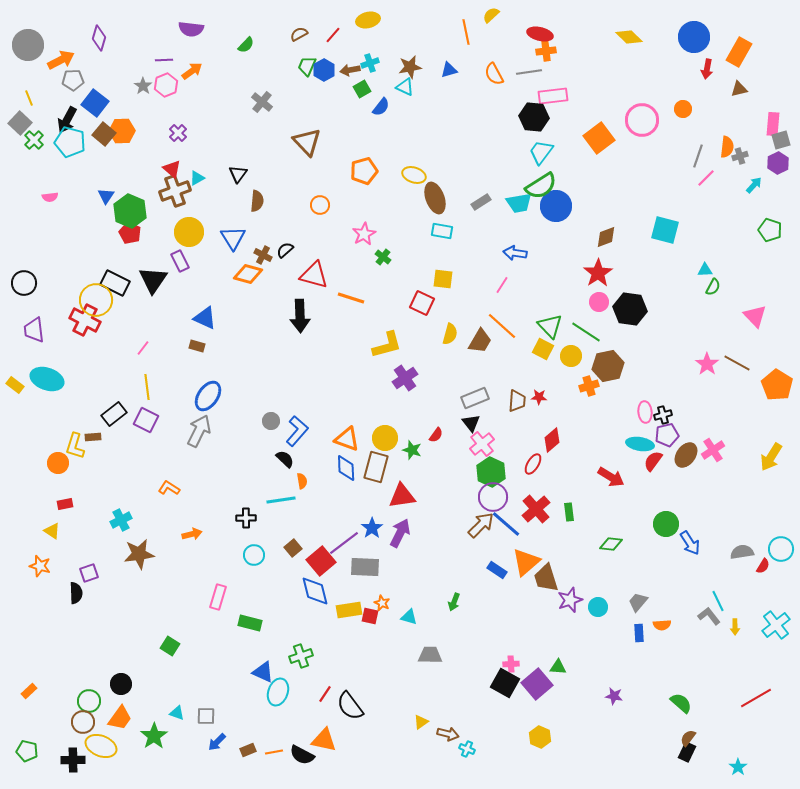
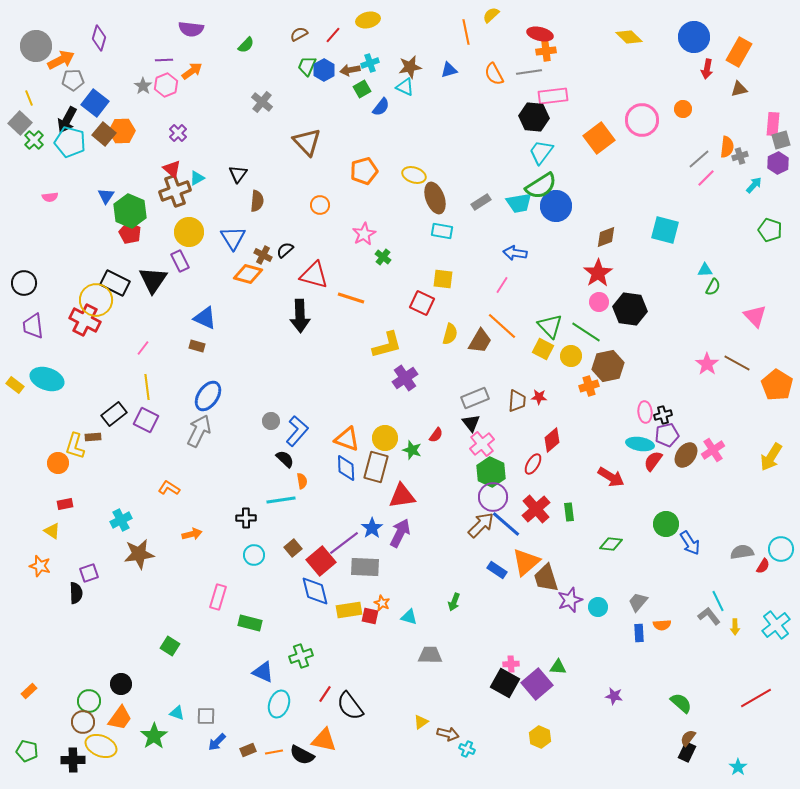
gray circle at (28, 45): moved 8 px right, 1 px down
gray line at (698, 156): moved 1 px right, 3 px down; rotated 30 degrees clockwise
purple trapezoid at (34, 330): moved 1 px left, 4 px up
cyan ellipse at (278, 692): moved 1 px right, 12 px down
